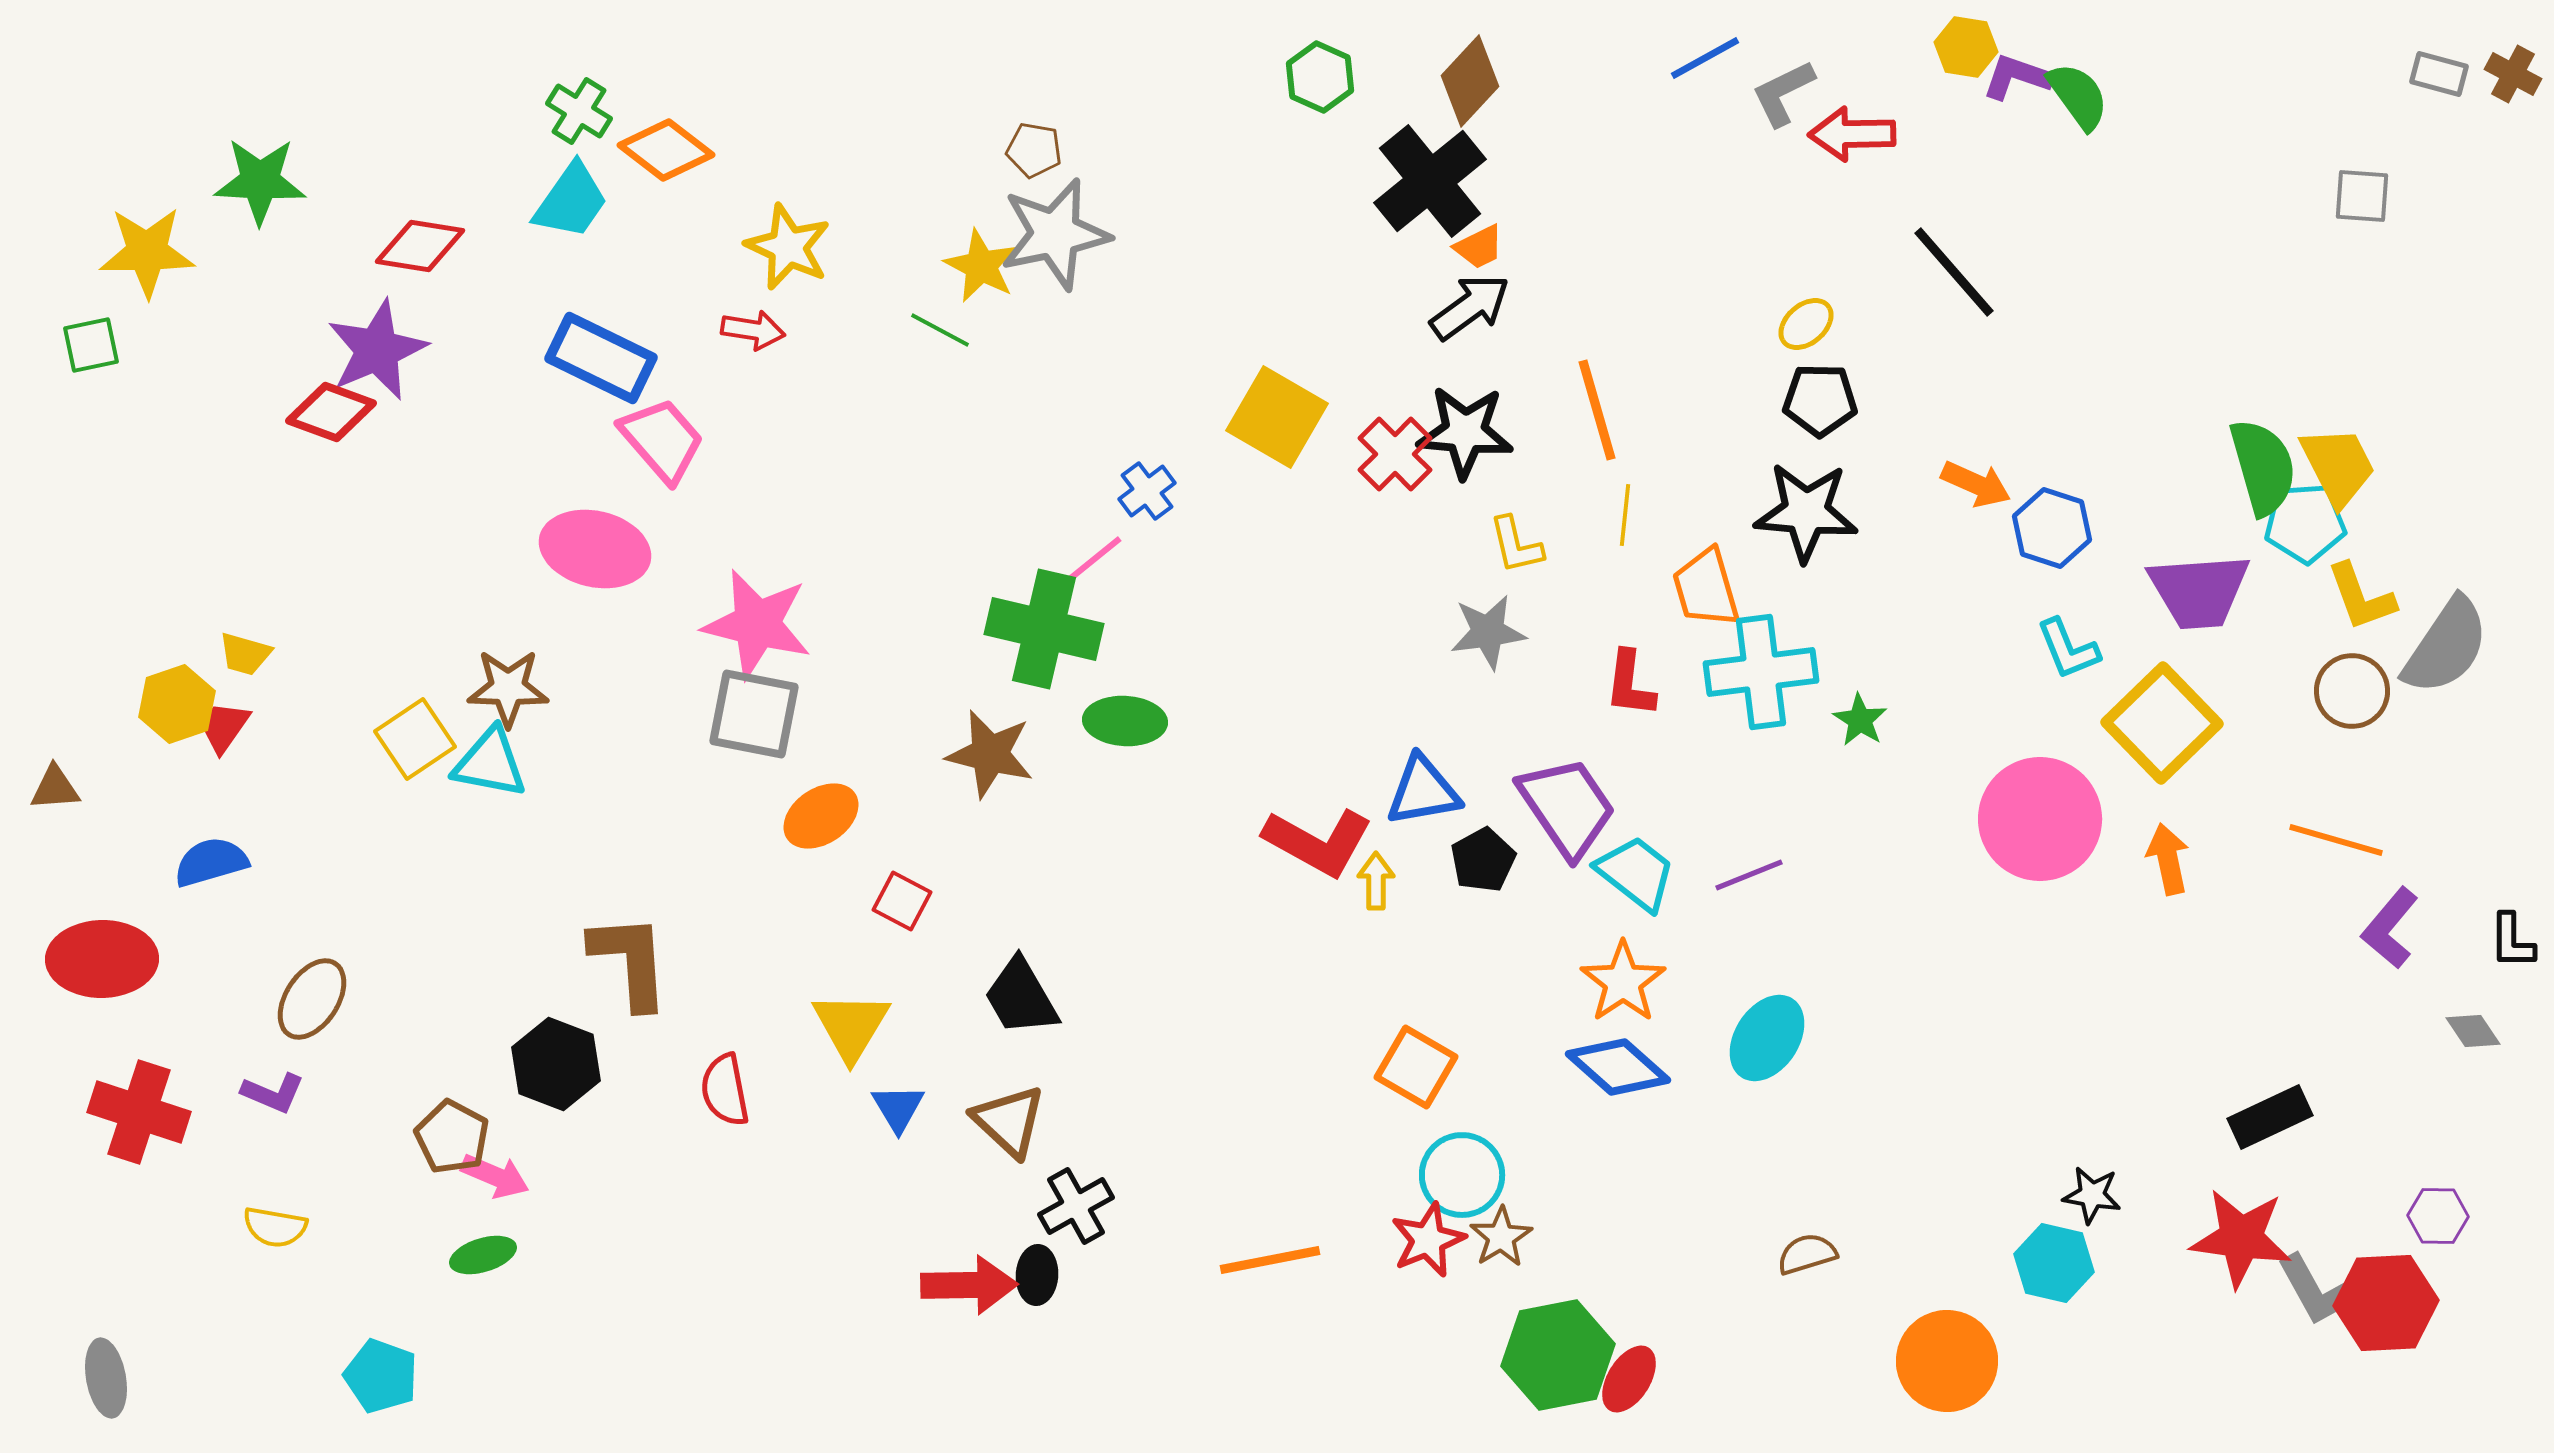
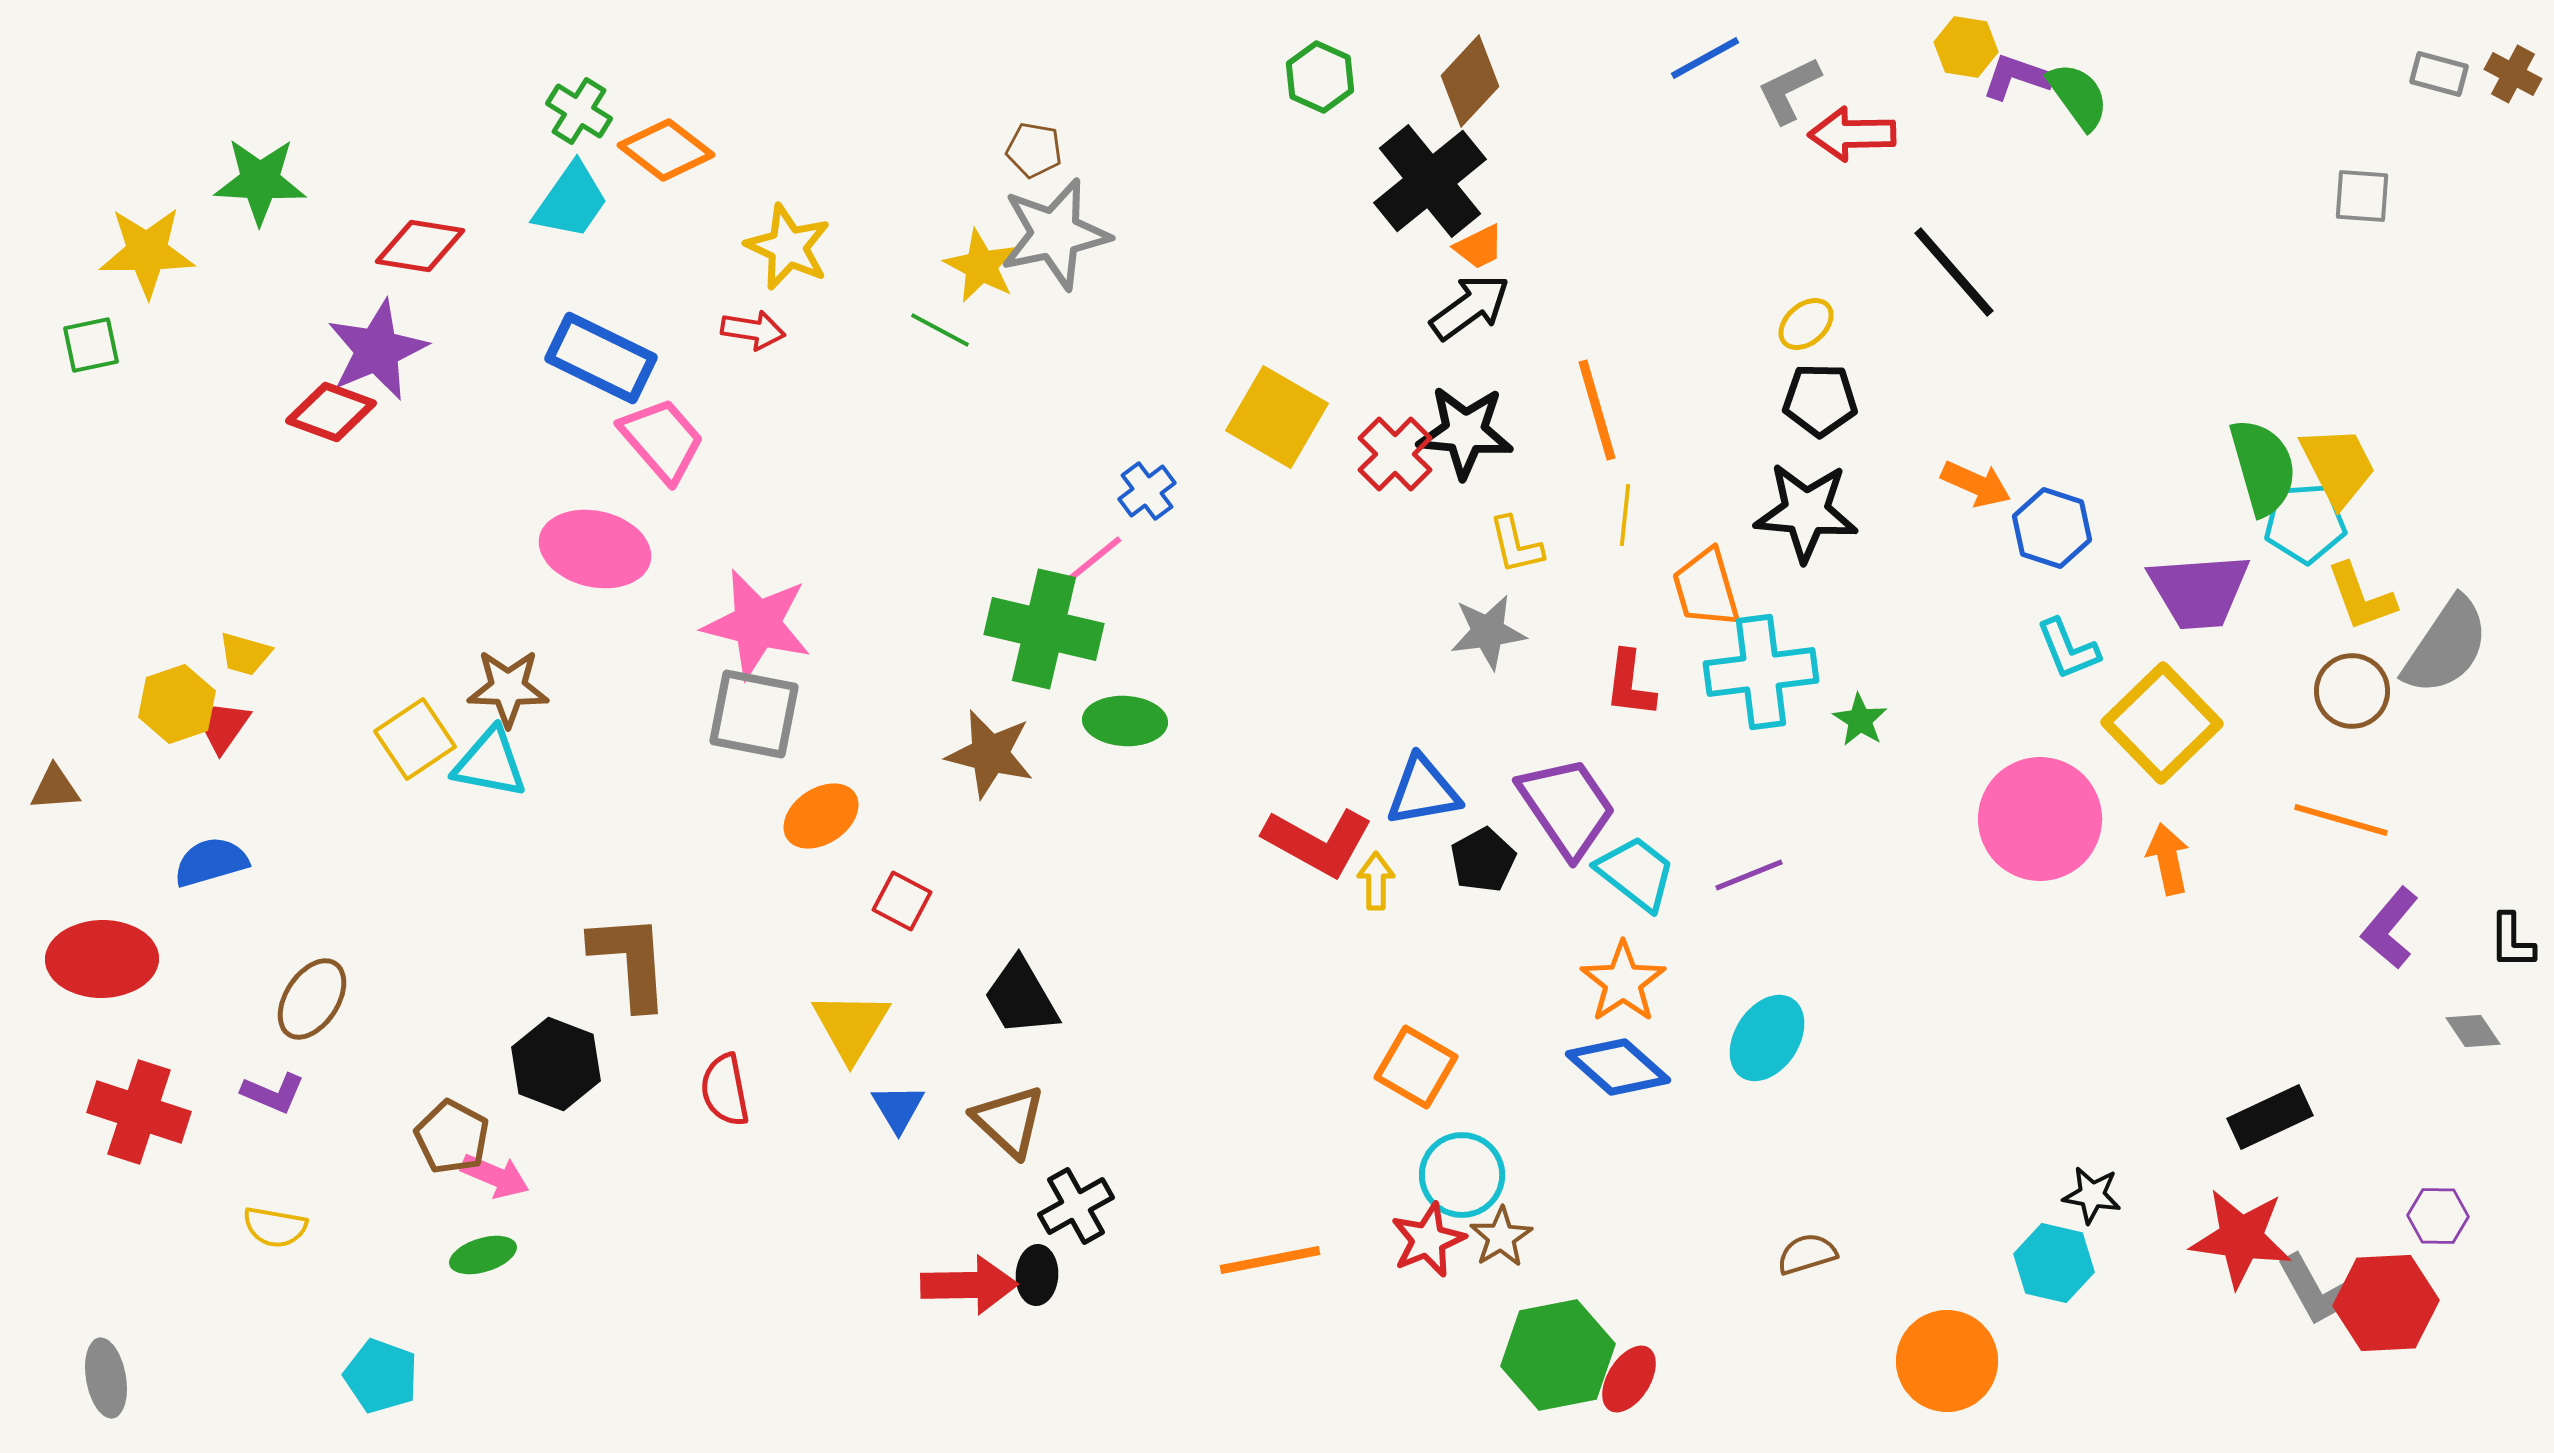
gray L-shape at (1783, 93): moved 6 px right, 3 px up
orange line at (2336, 840): moved 5 px right, 20 px up
